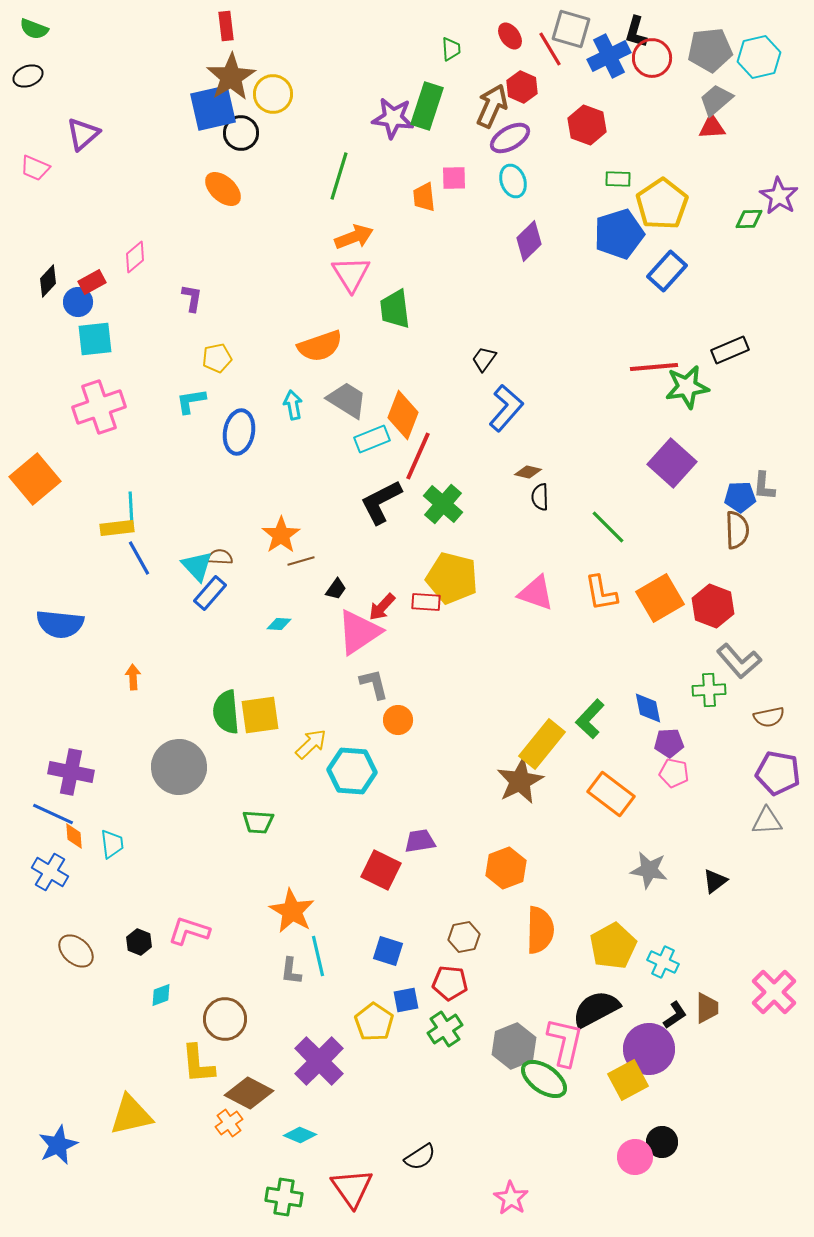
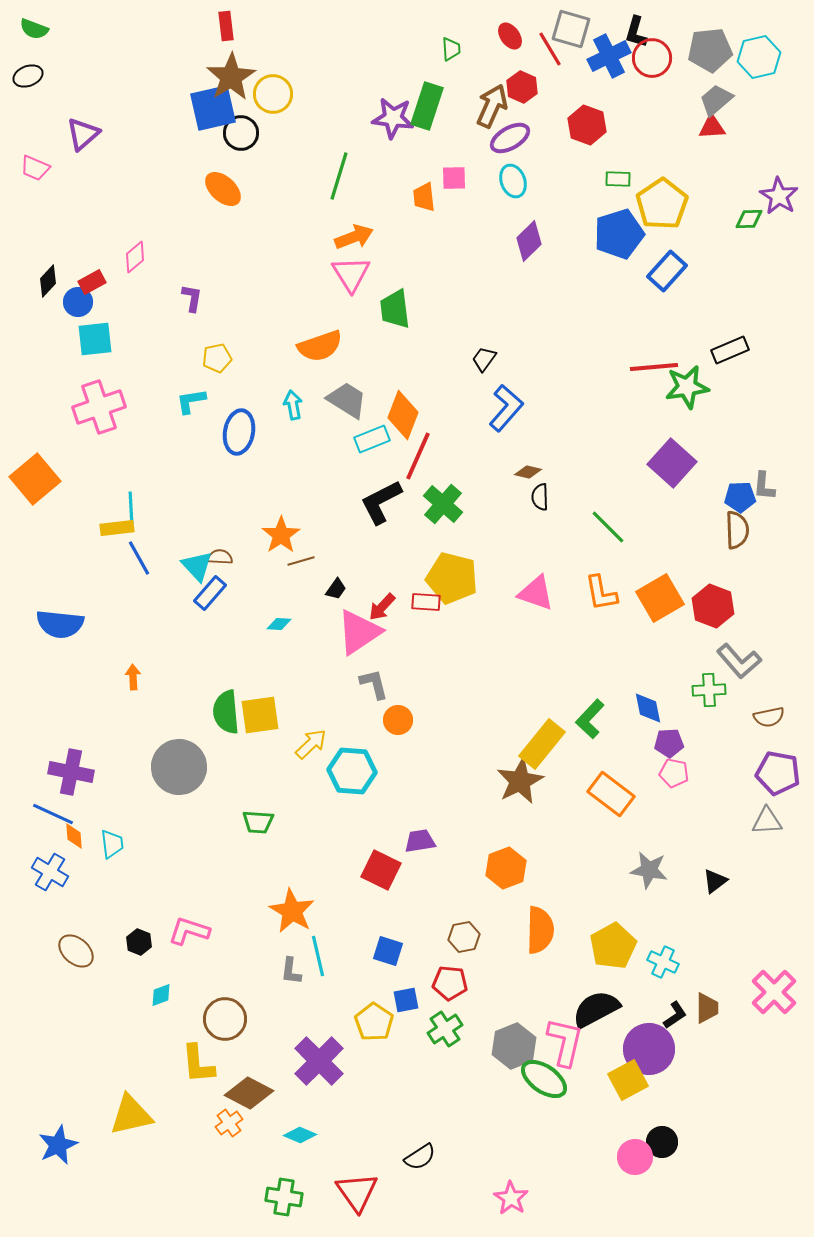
red triangle at (352, 1188): moved 5 px right, 4 px down
